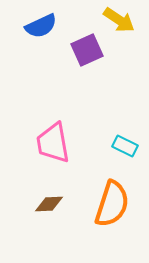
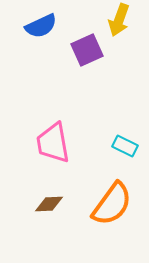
yellow arrow: rotated 76 degrees clockwise
orange semicircle: rotated 18 degrees clockwise
